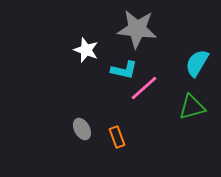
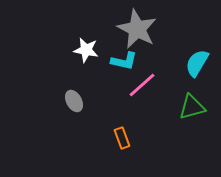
gray star: rotated 21 degrees clockwise
white star: rotated 10 degrees counterclockwise
cyan L-shape: moved 9 px up
pink line: moved 2 px left, 3 px up
gray ellipse: moved 8 px left, 28 px up
orange rectangle: moved 5 px right, 1 px down
